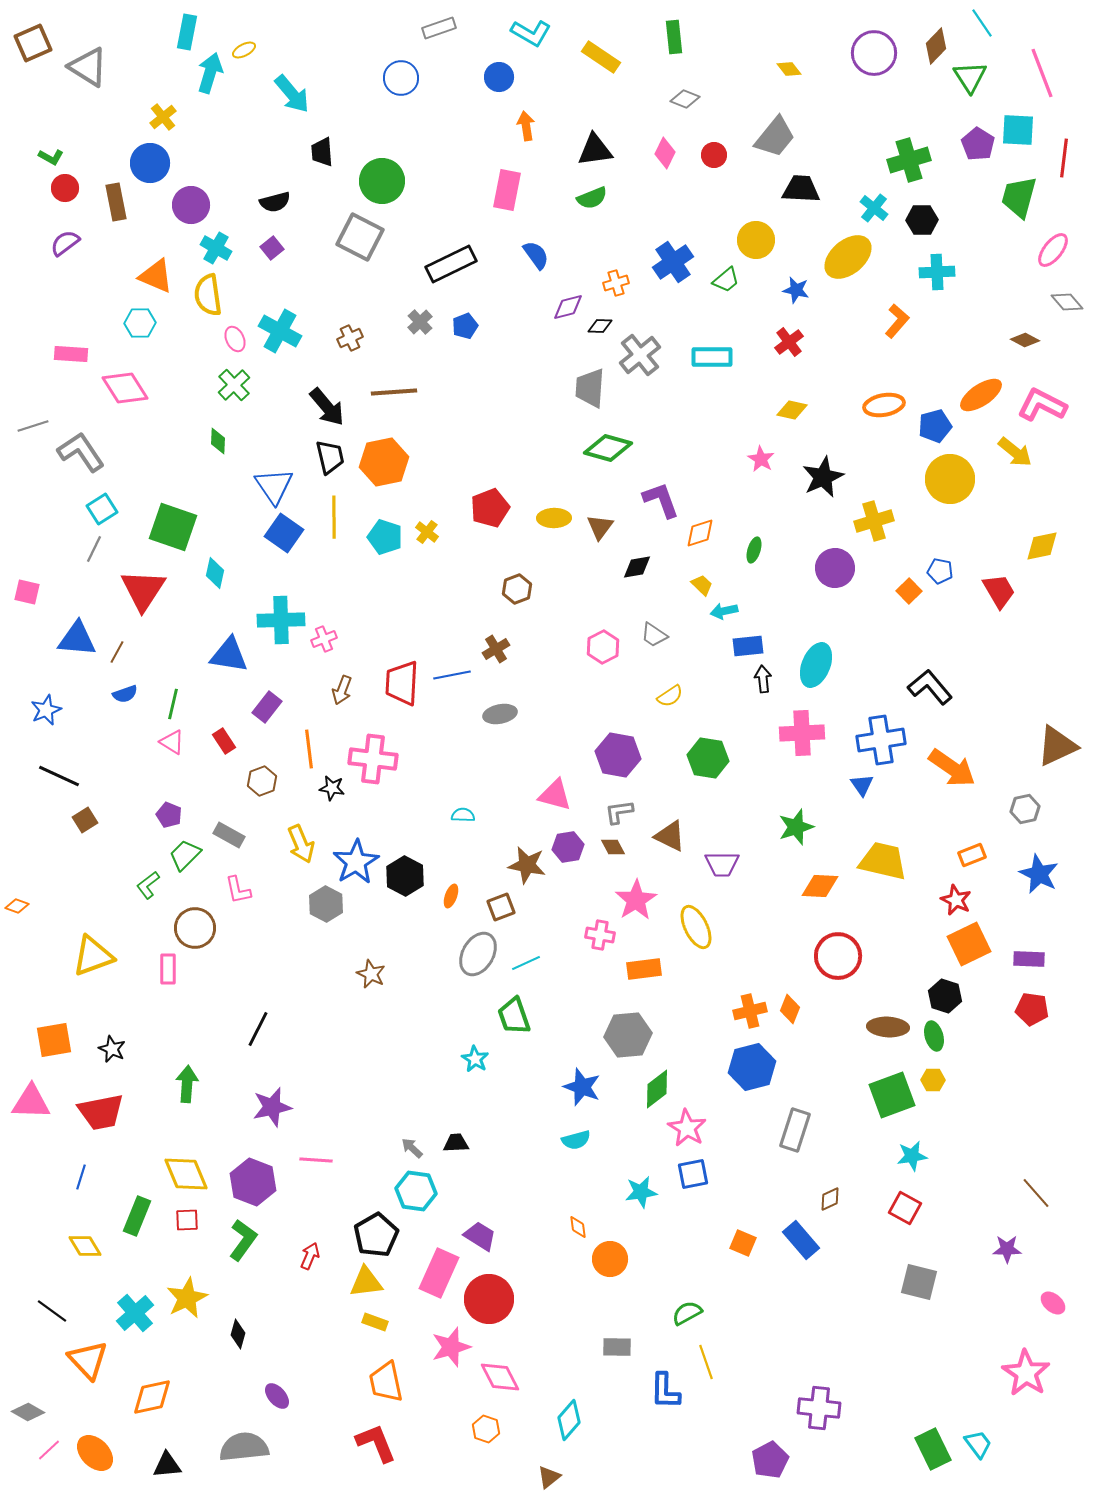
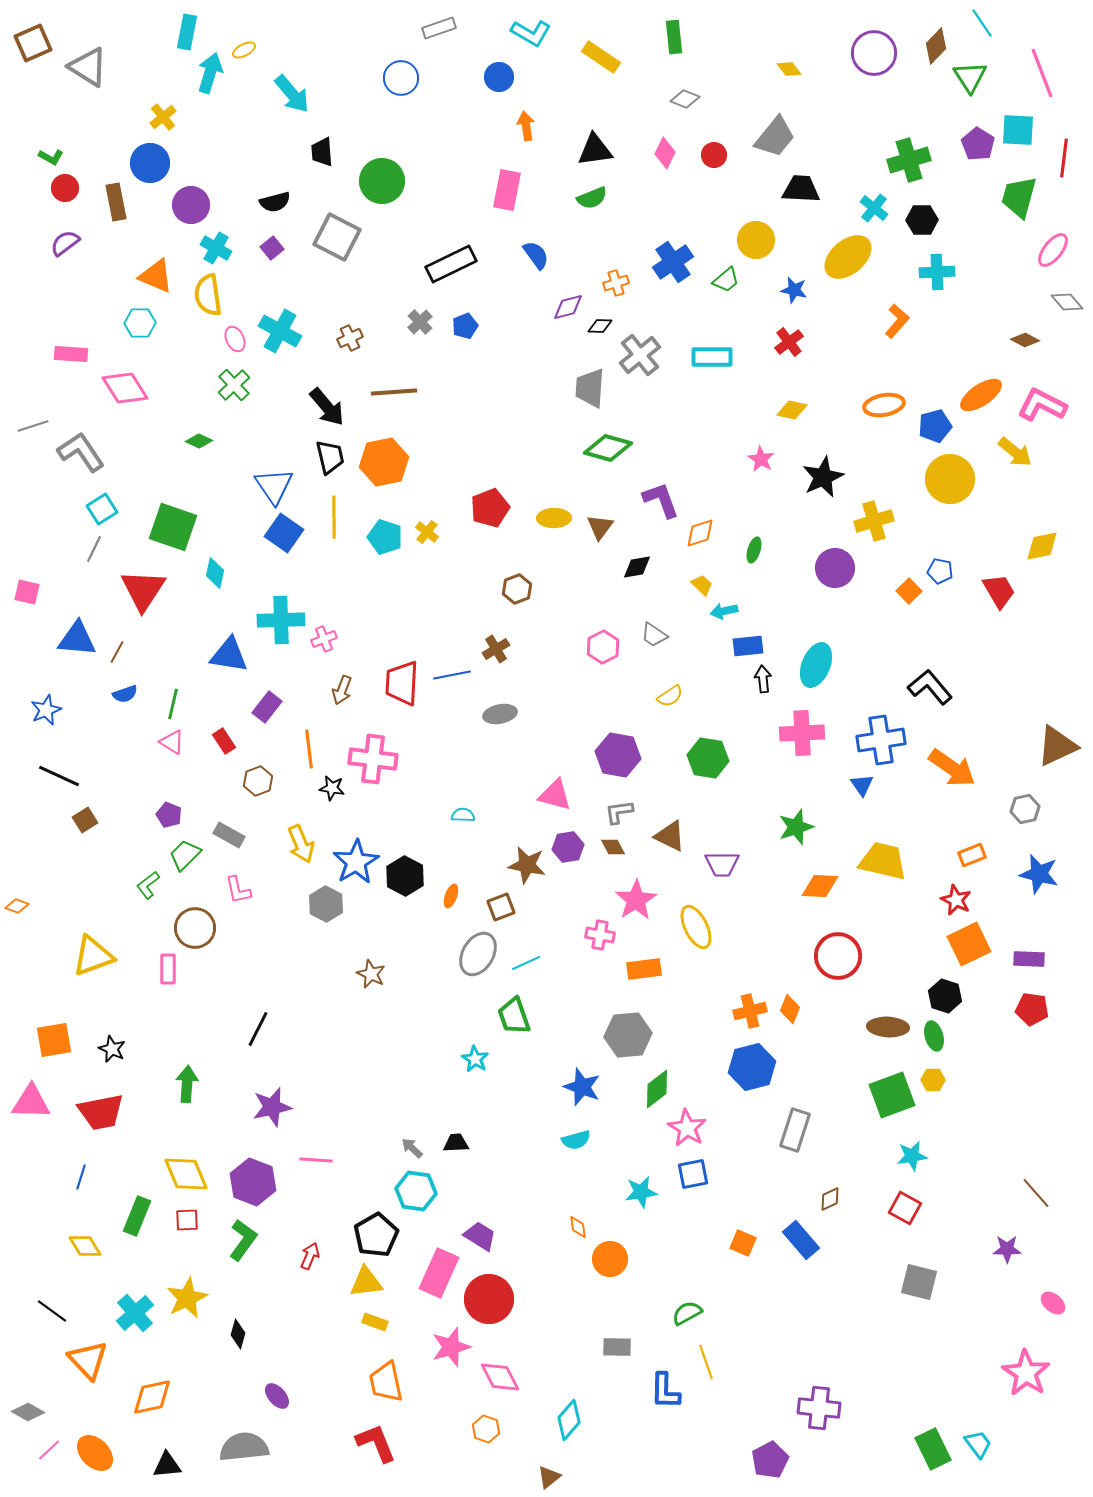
gray square at (360, 237): moved 23 px left
blue star at (796, 290): moved 2 px left
green diamond at (218, 441): moved 19 px left; rotated 68 degrees counterclockwise
brown hexagon at (262, 781): moved 4 px left
blue star at (1039, 874): rotated 12 degrees counterclockwise
